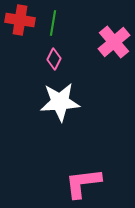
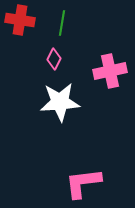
green line: moved 9 px right
pink cross: moved 4 px left, 29 px down; rotated 28 degrees clockwise
